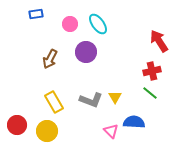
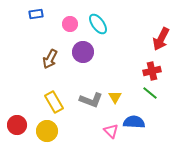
red arrow: moved 2 px right, 2 px up; rotated 120 degrees counterclockwise
purple circle: moved 3 px left
